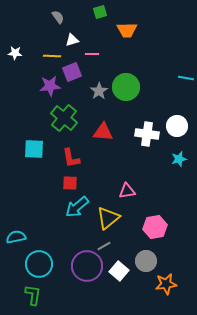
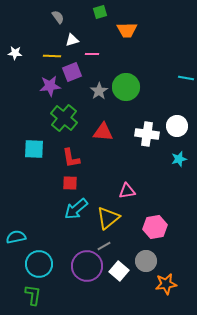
cyan arrow: moved 1 px left, 2 px down
